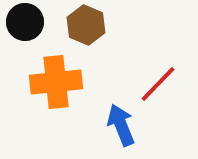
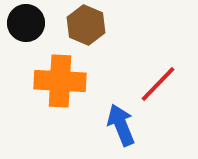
black circle: moved 1 px right, 1 px down
orange cross: moved 4 px right, 1 px up; rotated 9 degrees clockwise
